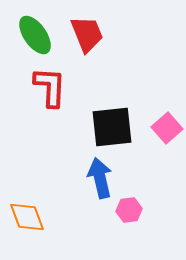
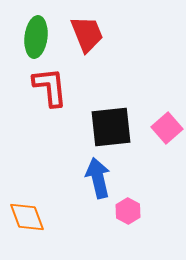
green ellipse: moved 1 px right, 2 px down; rotated 42 degrees clockwise
red L-shape: rotated 9 degrees counterclockwise
black square: moved 1 px left
blue arrow: moved 2 px left
pink hexagon: moved 1 px left, 1 px down; rotated 25 degrees counterclockwise
